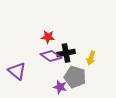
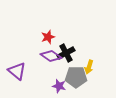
red star: rotated 24 degrees counterclockwise
black cross: rotated 18 degrees counterclockwise
yellow arrow: moved 2 px left, 9 px down
gray pentagon: moved 1 px right; rotated 15 degrees counterclockwise
purple star: moved 1 px left, 1 px up
